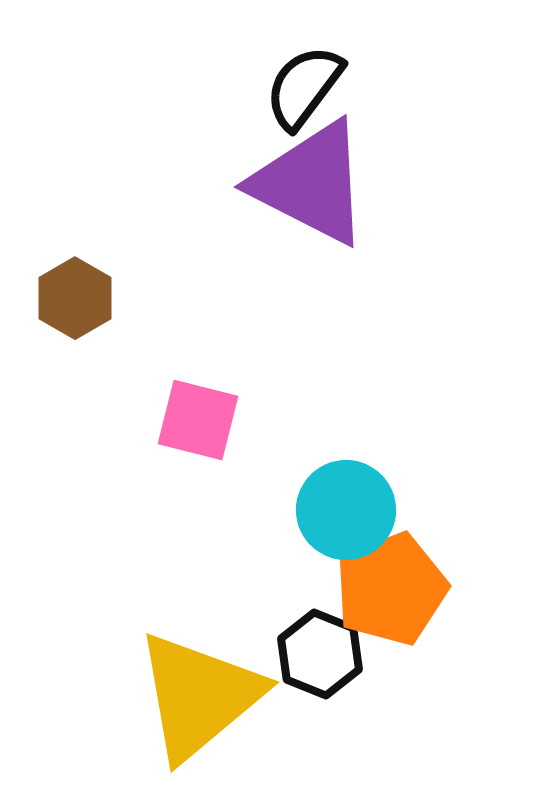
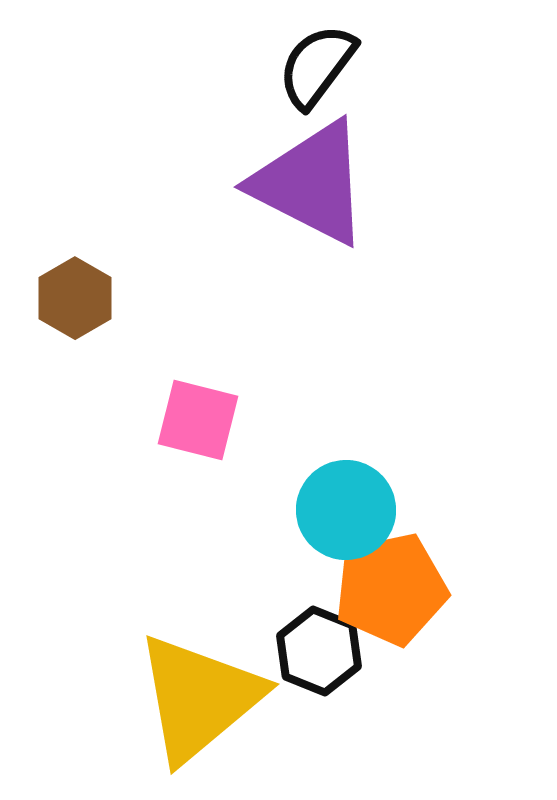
black semicircle: moved 13 px right, 21 px up
orange pentagon: rotated 9 degrees clockwise
black hexagon: moved 1 px left, 3 px up
yellow triangle: moved 2 px down
